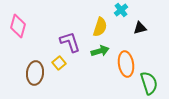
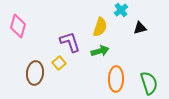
orange ellipse: moved 10 px left, 15 px down; rotated 10 degrees clockwise
